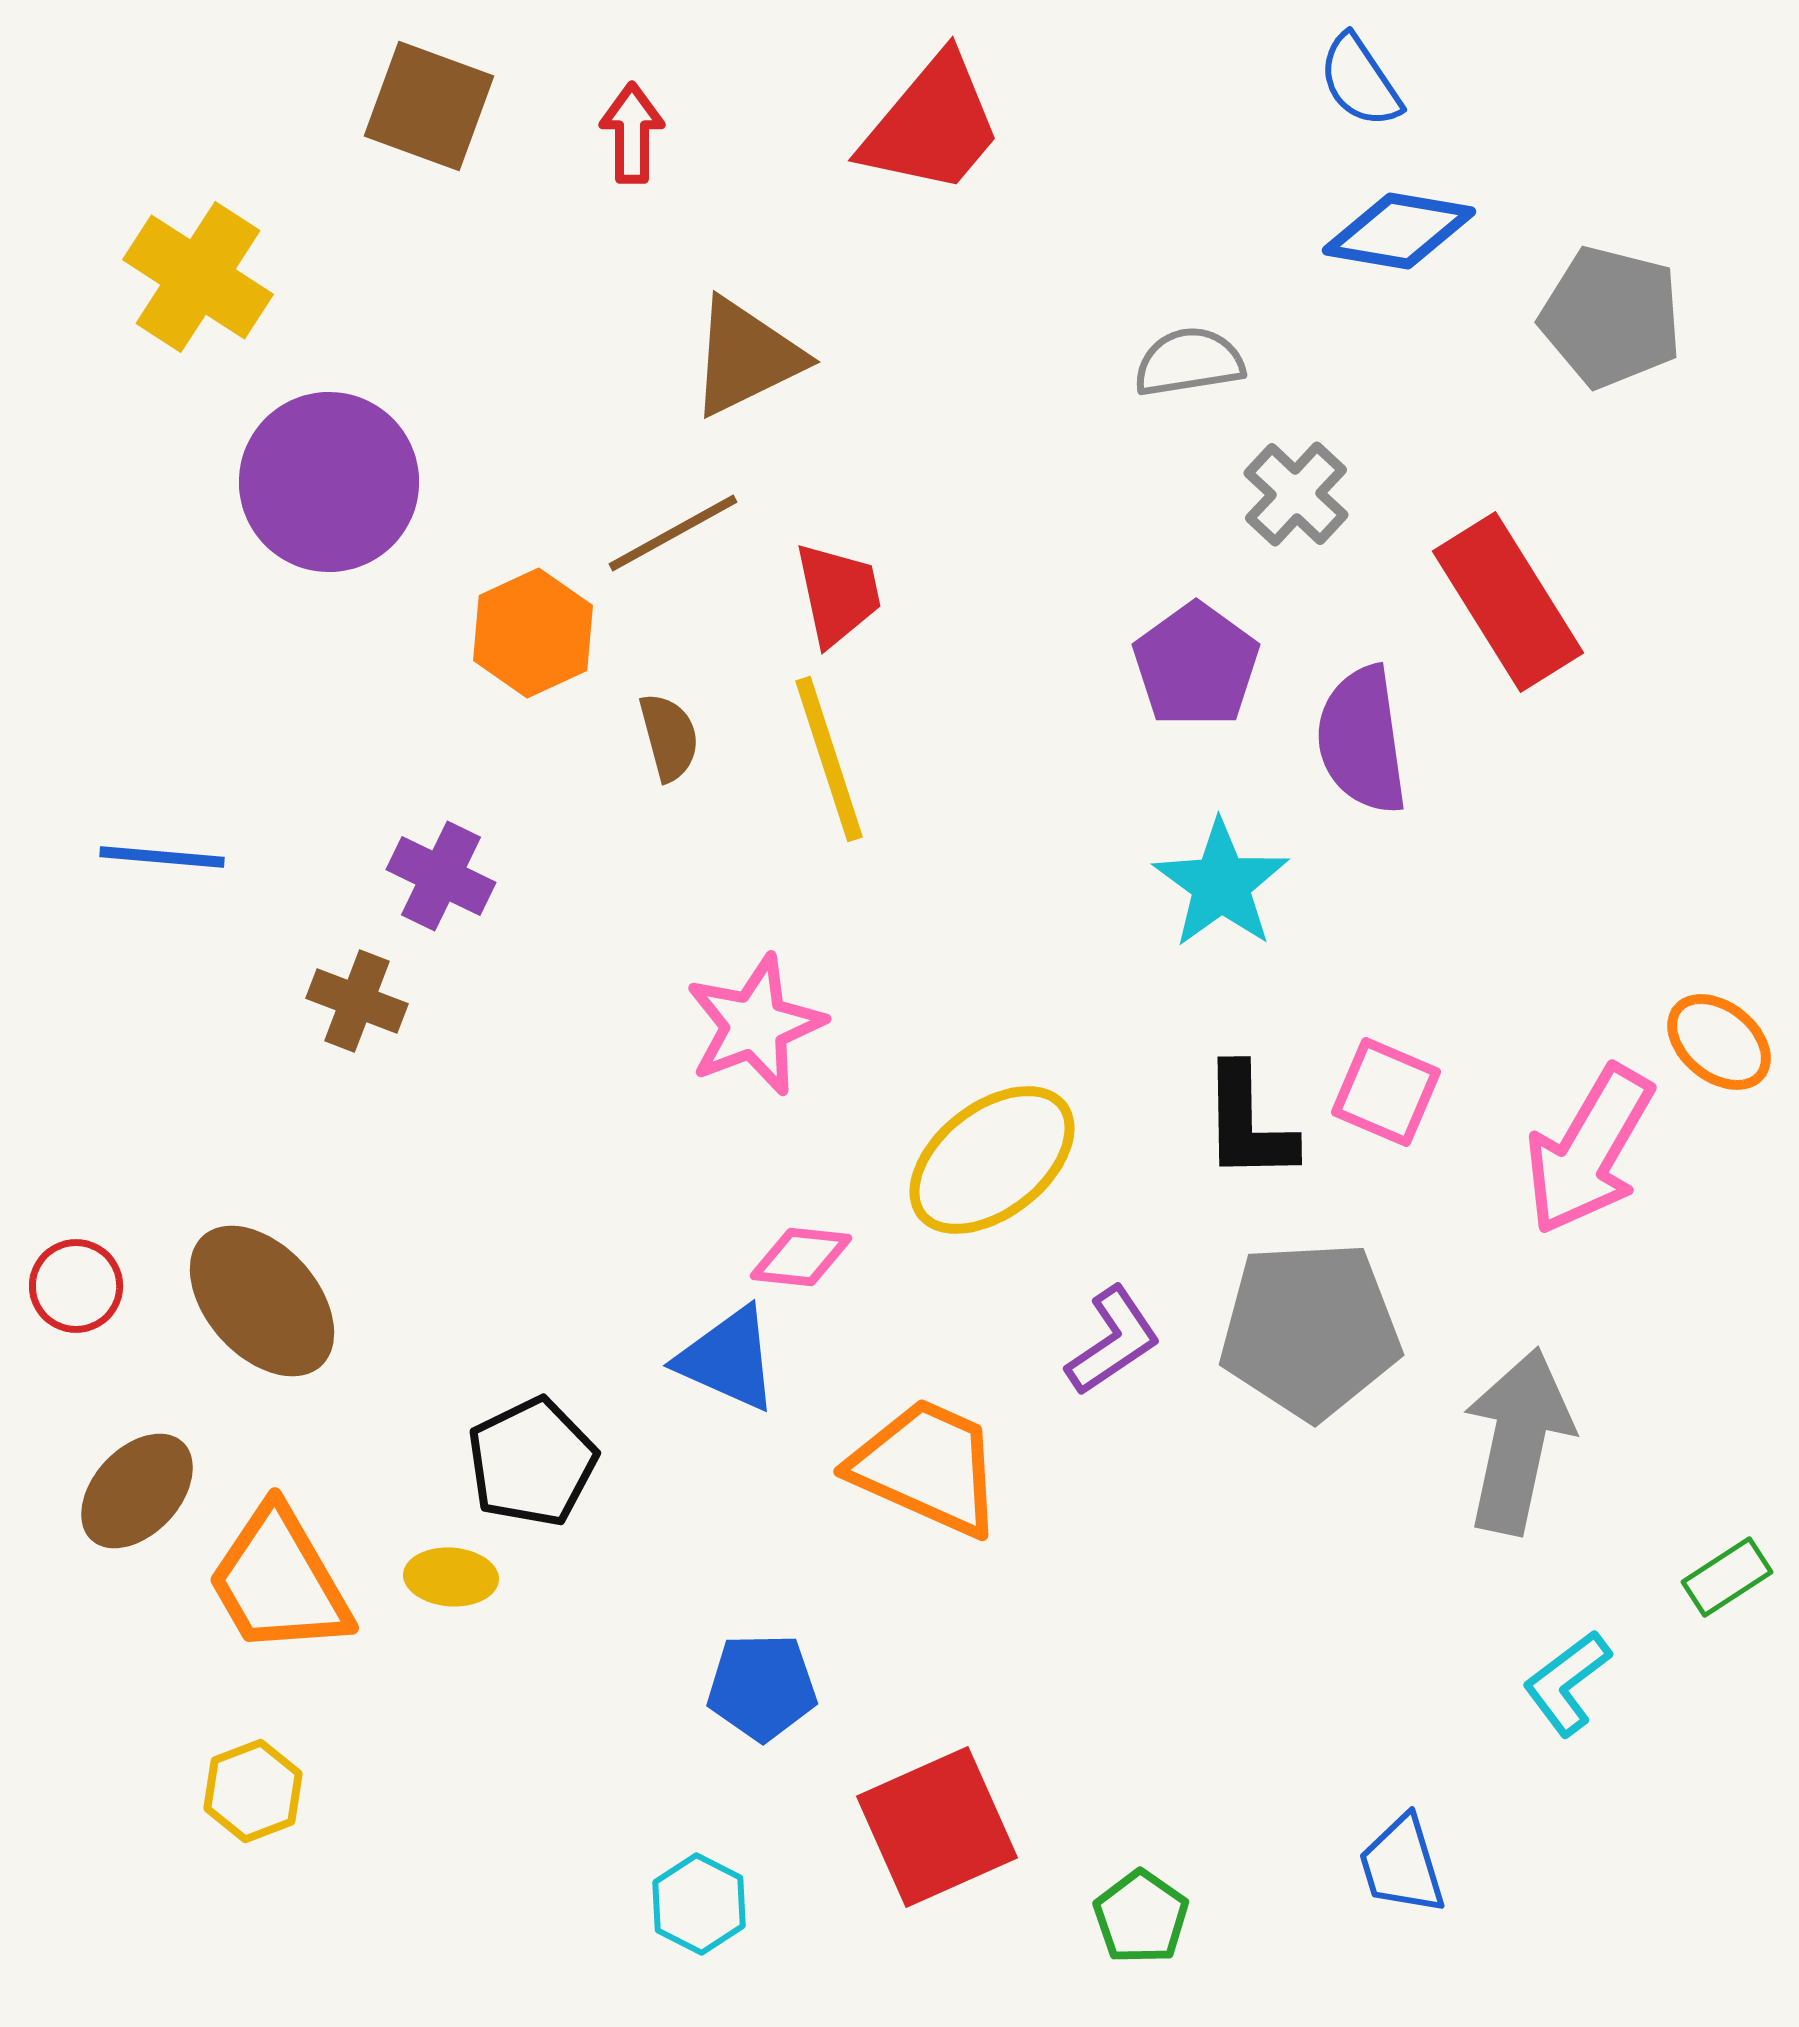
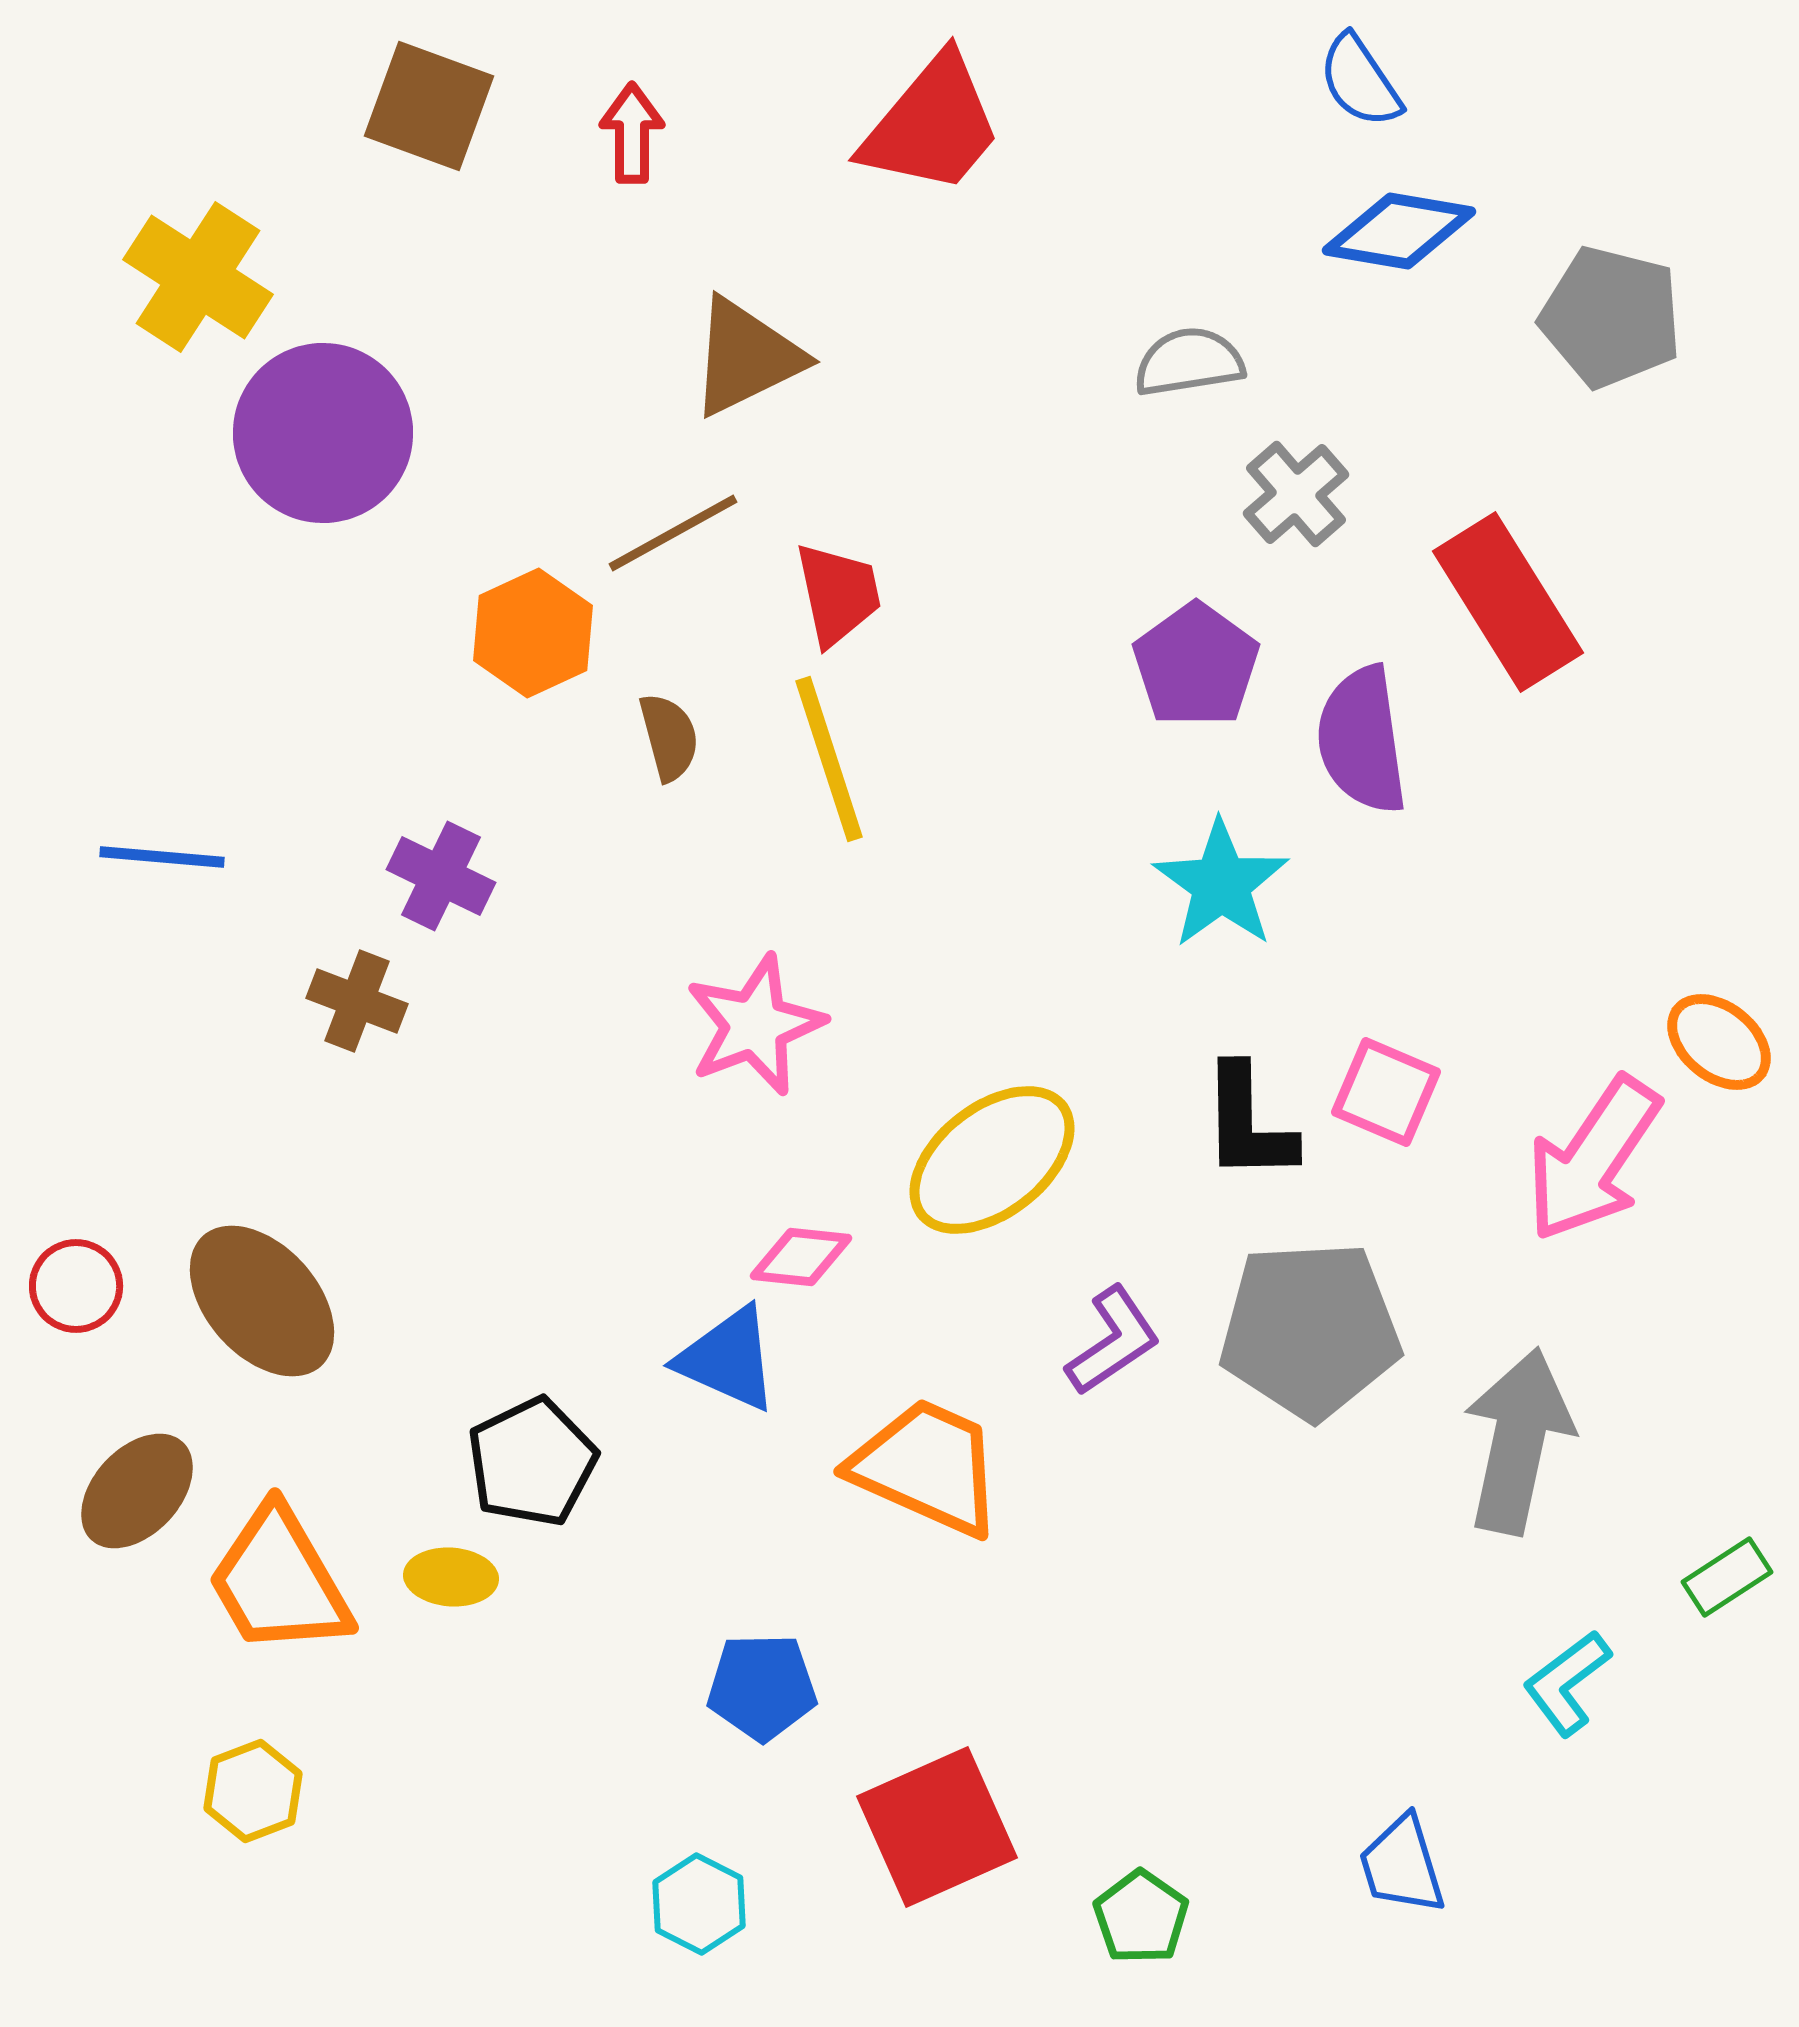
purple circle at (329, 482): moved 6 px left, 49 px up
gray cross at (1296, 494): rotated 6 degrees clockwise
pink arrow at (1589, 1150): moved 4 px right, 9 px down; rotated 4 degrees clockwise
